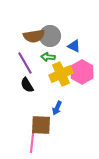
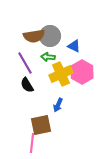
blue arrow: moved 1 px right, 3 px up
brown square: rotated 15 degrees counterclockwise
